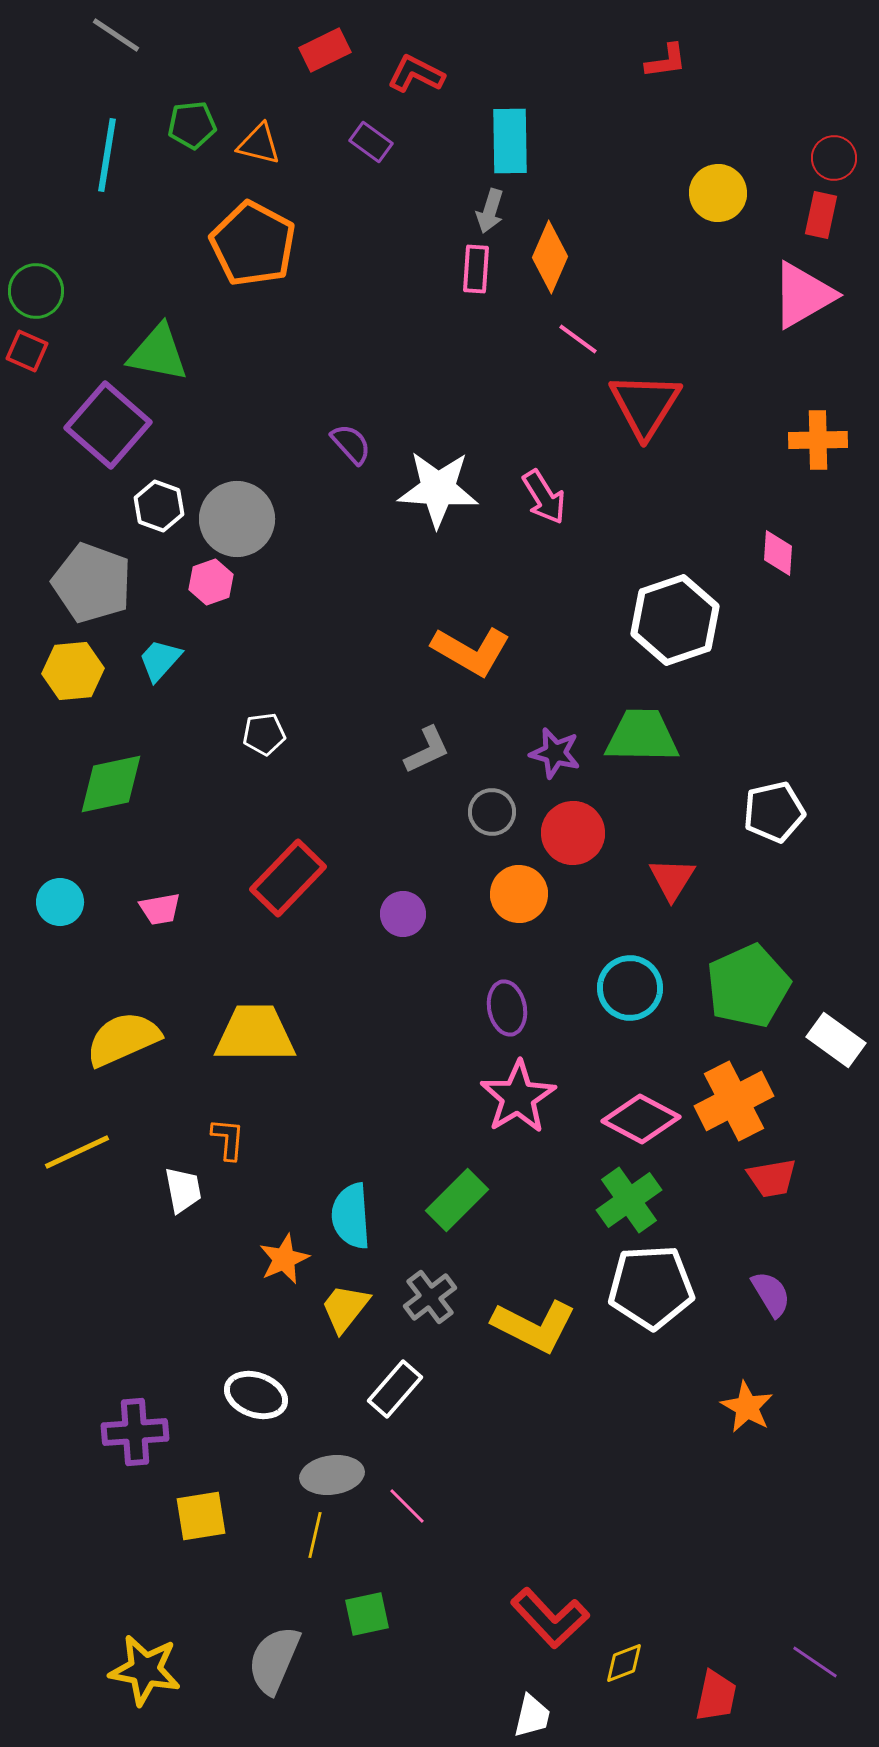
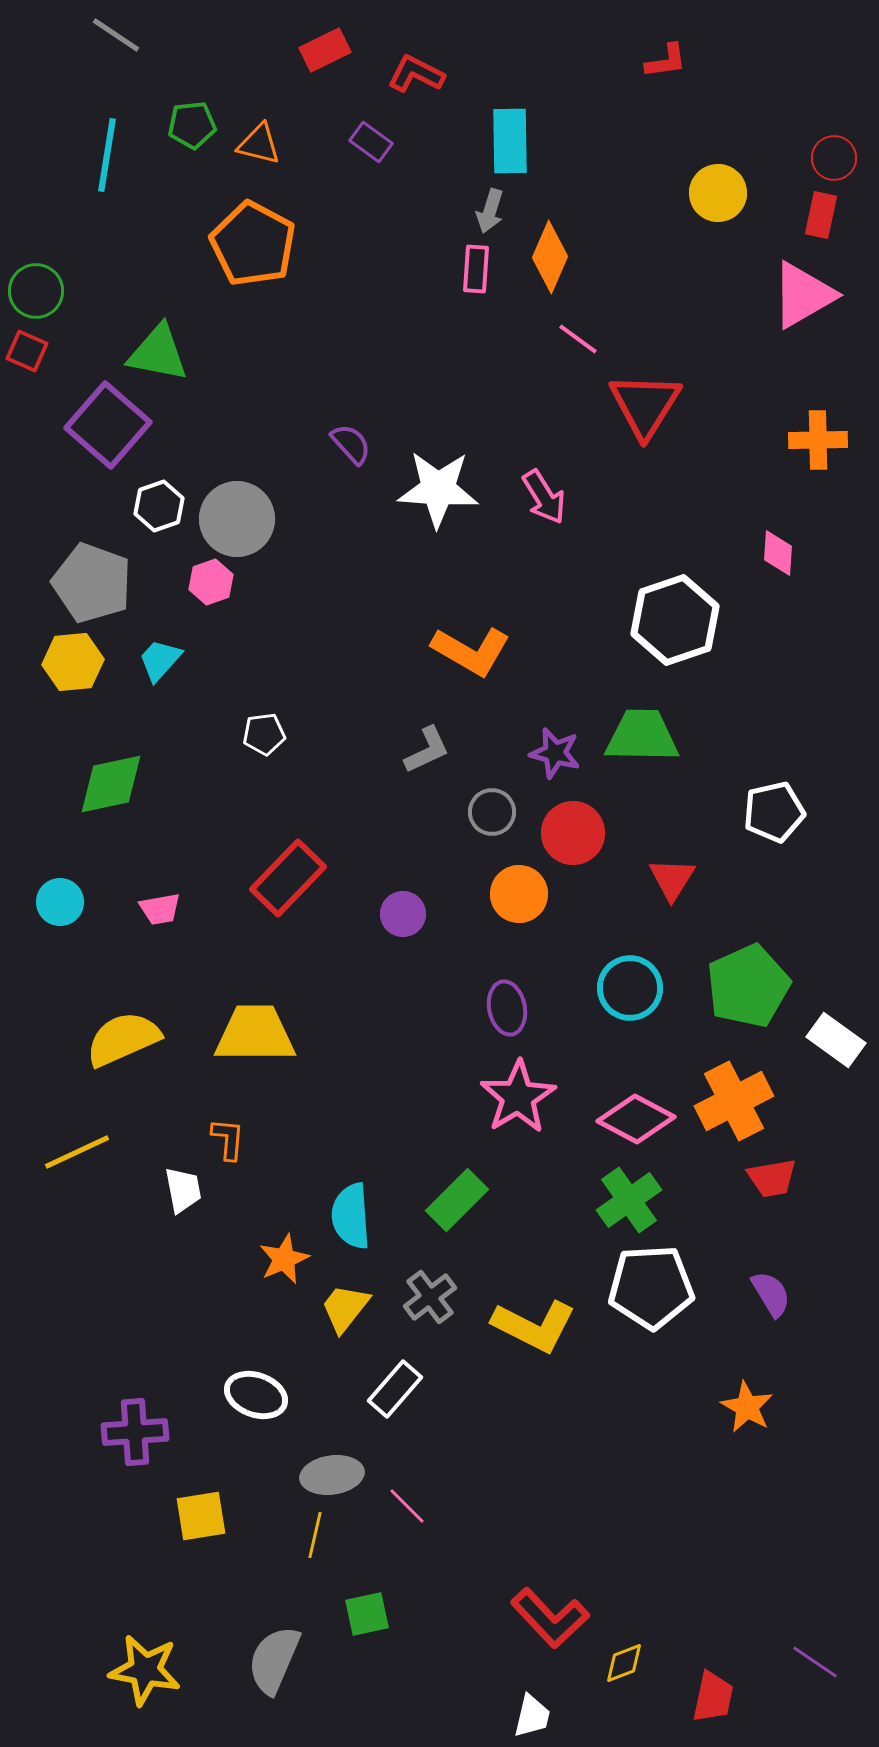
white hexagon at (159, 506): rotated 21 degrees clockwise
yellow hexagon at (73, 671): moved 9 px up
pink diamond at (641, 1119): moved 5 px left
red trapezoid at (716, 1696): moved 3 px left, 1 px down
